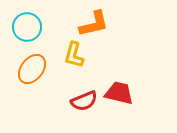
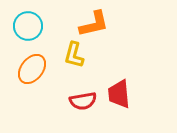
cyan circle: moved 1 px right, 1 px up
red trapezoid: moved 1 px down; rotated 108 degrees counterclockwise
red semicircle: moved 1 px left; rotated 12 degrees clockwise
